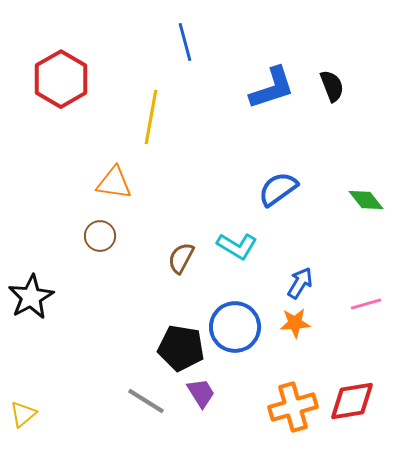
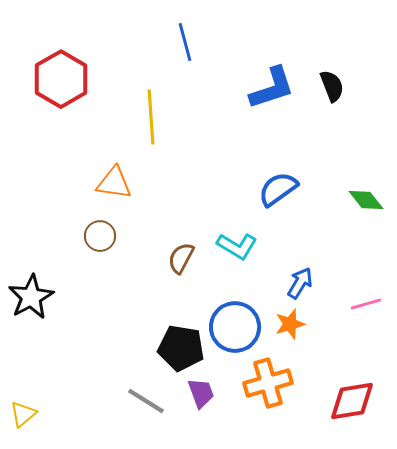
yellow line: rotated 14 degrees counterclockwise
orange star: moved 5 px left, 1 px down; rotated 12 degrees counterclockwise
purple trapezoid: rotated 12 degrees clockwise
orange cross: moved 25 px left, 24 px up
